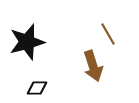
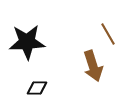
black star: rotated 12 degrees clockwise
